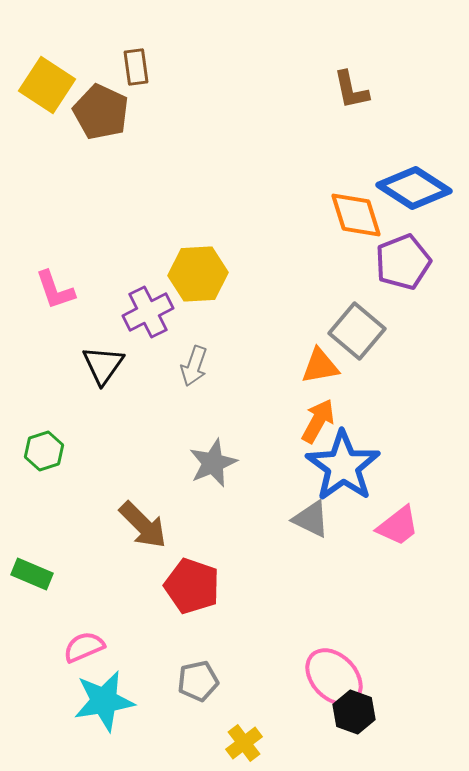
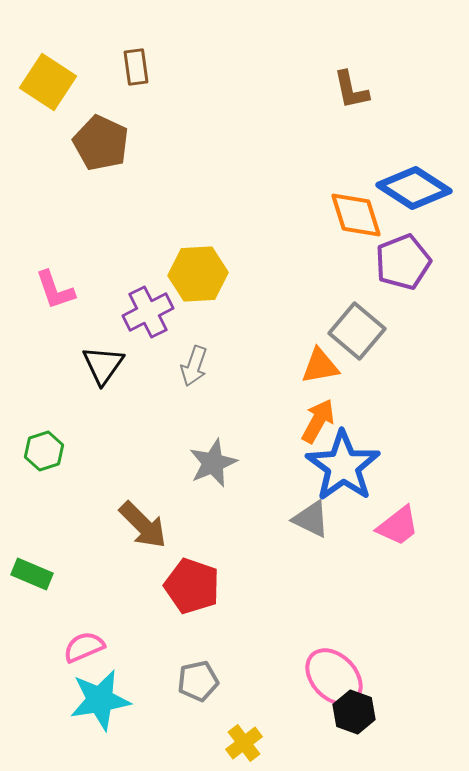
yellow square: moved 1 px right, 3 px up
brown pentagon: moved 31 px down
cyan star: moved 4 px left, 1 px up
